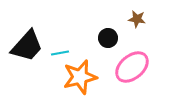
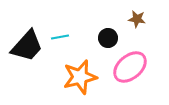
cyan line: moved 16 px up
pink ellipse: moved 2 px left
